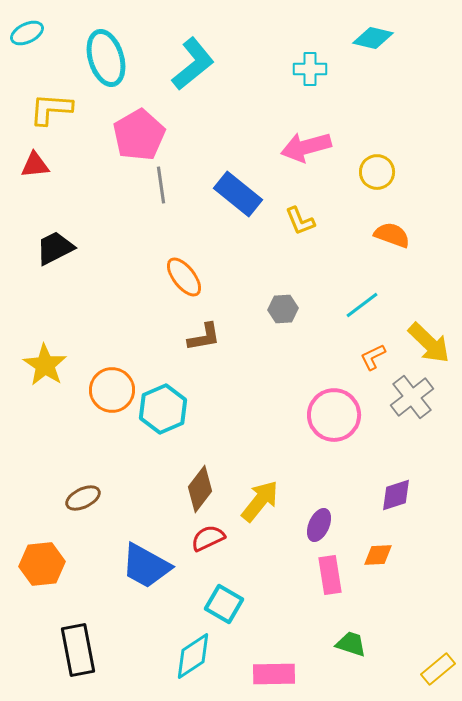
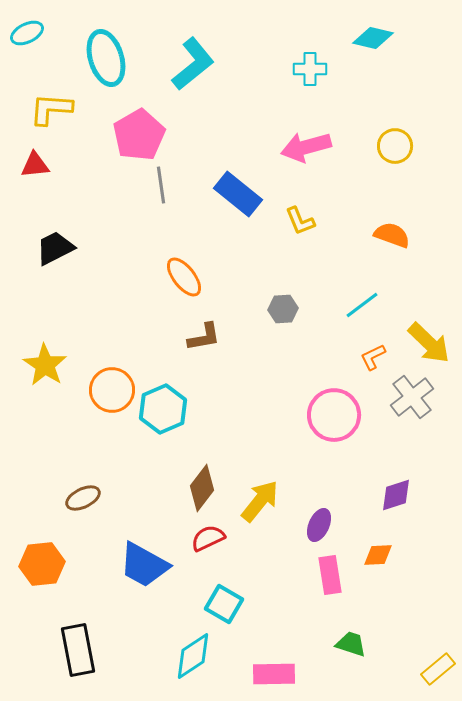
yellow circle at (377, 172): moved 18 px right, 26 px up
brown diamond at (200, 489): moved 2 px right, 1 px up
blue trapezoid at (146, 566): moved 2 px left, 1 px up
